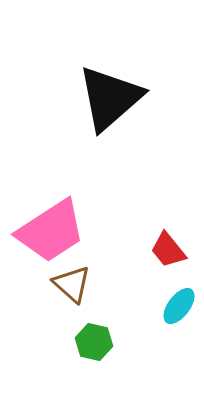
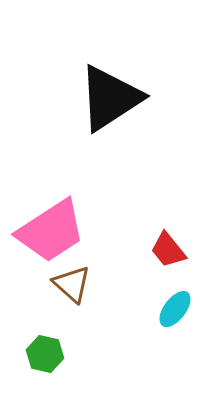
black triangle: rotated 8 degrees clockwise
cyan ellipse: moved 4 px left, 3 px down
green hexagon: moved 49 px left, 12 px down
